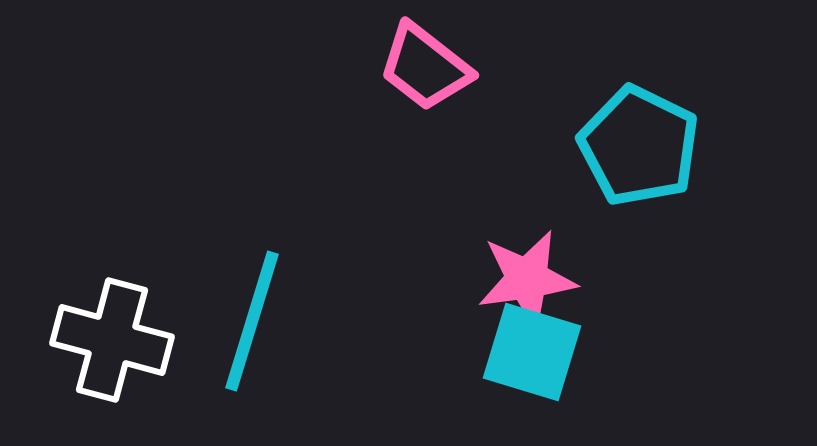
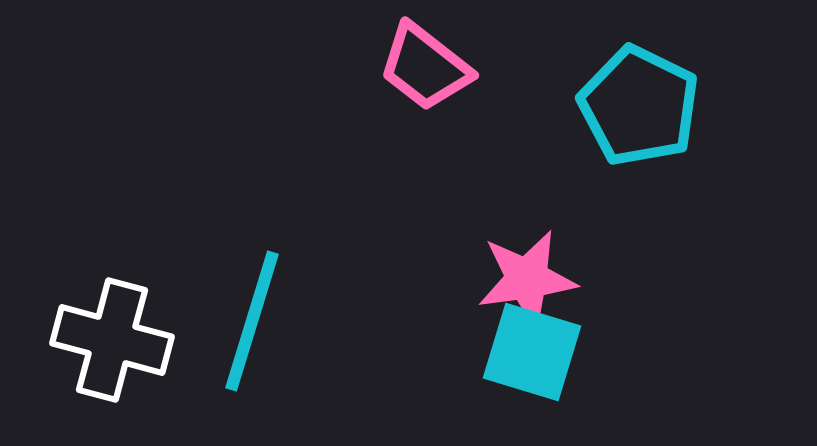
cyan pentagon: moved 40 px up
